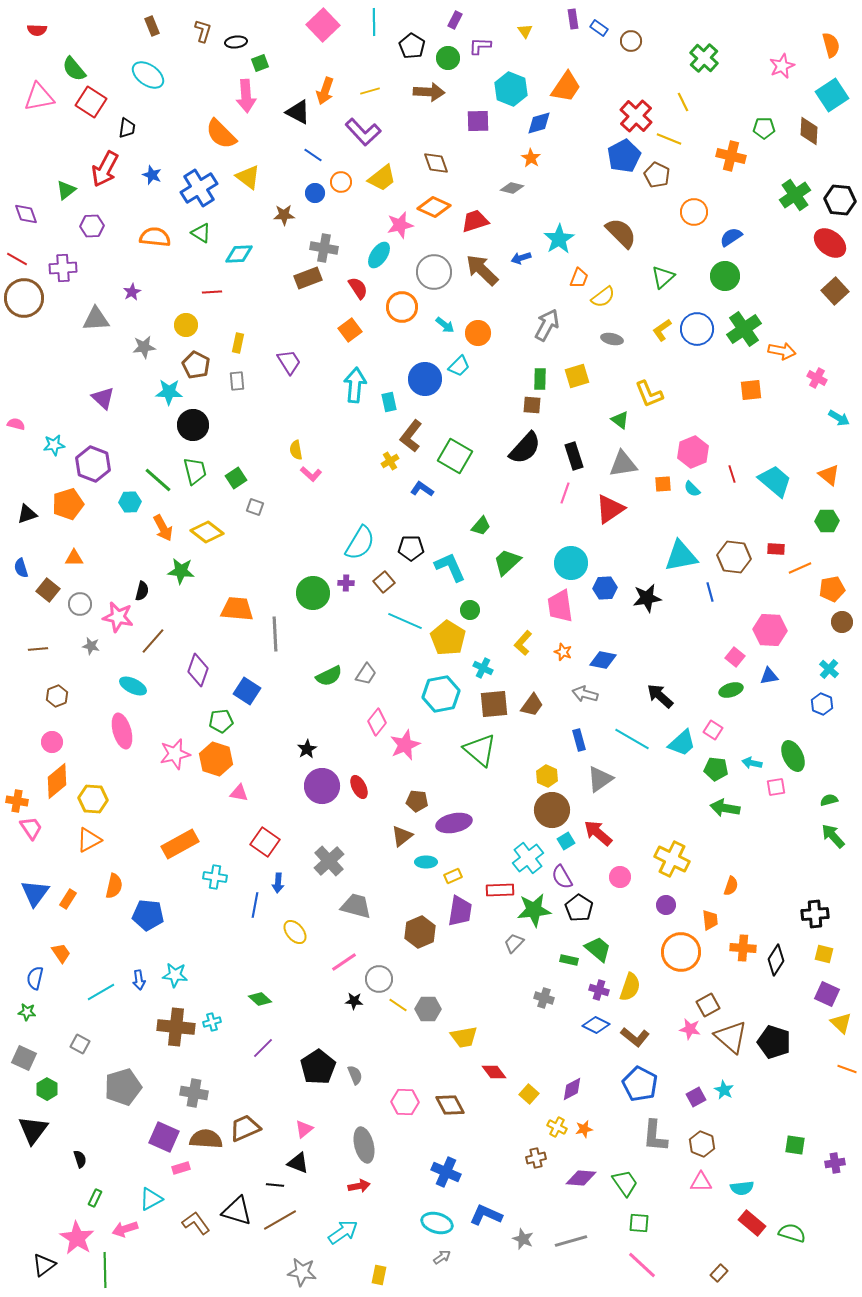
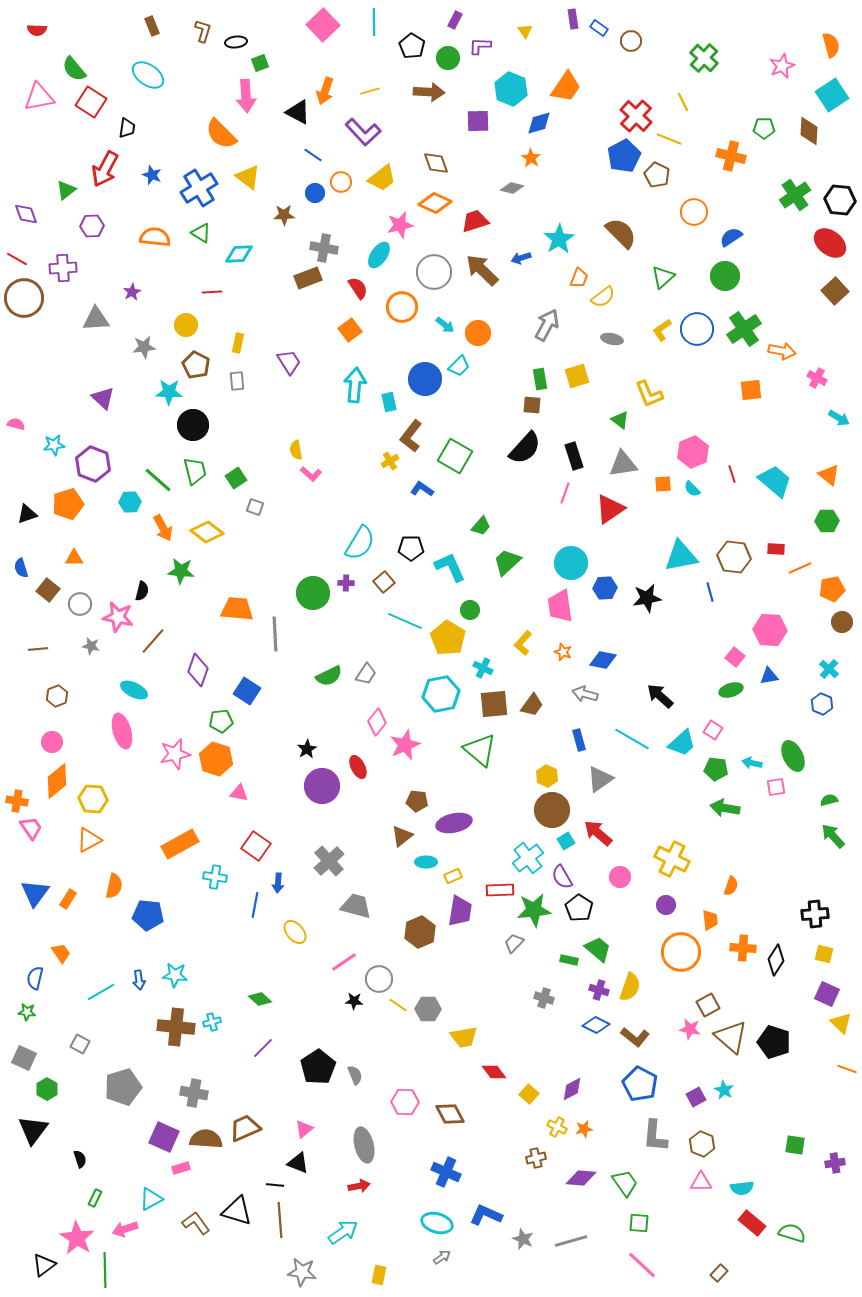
orange diamond at (434, 207): moved 1 px right, 4 px up
green rectangle at (540, 379): rotated 10 degrees counterclockwise
cyan ellipse at (133, 686): moved 1 px right, 4 px down
red ellipse at (359, 787): moved 1 px left, 20 px up
red square at (265, 842): moved 9 px left, 4 px down
brown diamond at (450, 1105): moved 9 px down
brown line at (280, 1220): rotated 64 degrees counterclockwise
